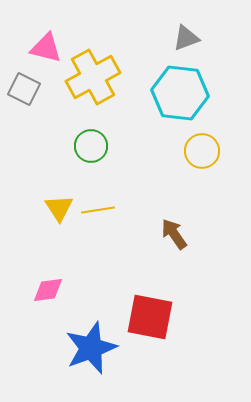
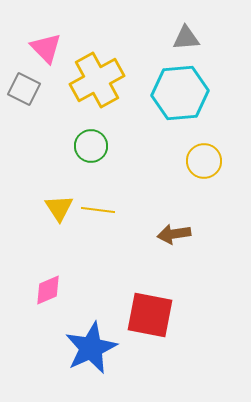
gray triangle: rotated 16 degrees clockwise
pink triangle: rotated 32 degrees clockwise
yellow cross: moved 4 px right, 3 px down
cyan hexagon: rotated 12 degrees counterclockwise
yellow circle: moved 2 px right, 10 px down
yellow line: rotated 16 degrees clockwise
brown arrow: rotated 64 degrees counterclockwise
pink diamond: rotated 16 degrees counterclockwise
red square: moved 2 px up
blue star: rotated 4 degrees counterclockwise
